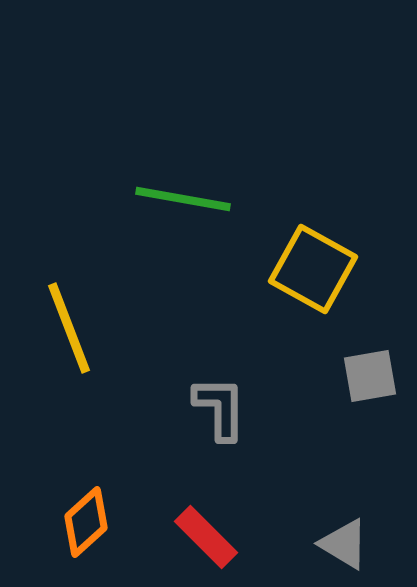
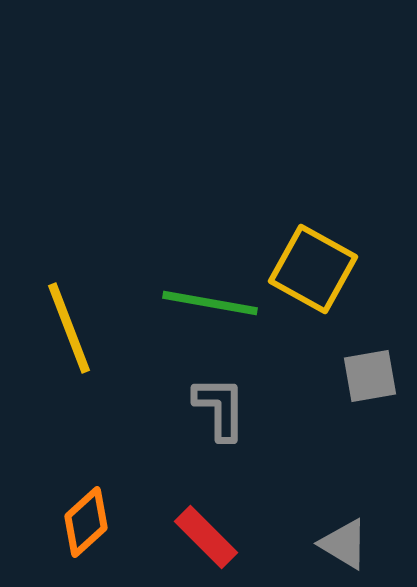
green line: moved 27 px right, 104 px down
